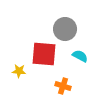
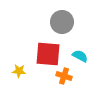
gray circle: moved 3 px left, 7 px up
red square: moved 4 px right
orange cross: moved 1 px right, 10 px up
